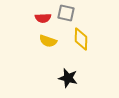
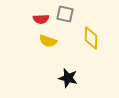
gray square: moved 1 px left, 1 px down
red semicircle: moved 2 px left, 1 px down
yellow diamond: moved 10 px right, 1 px up
